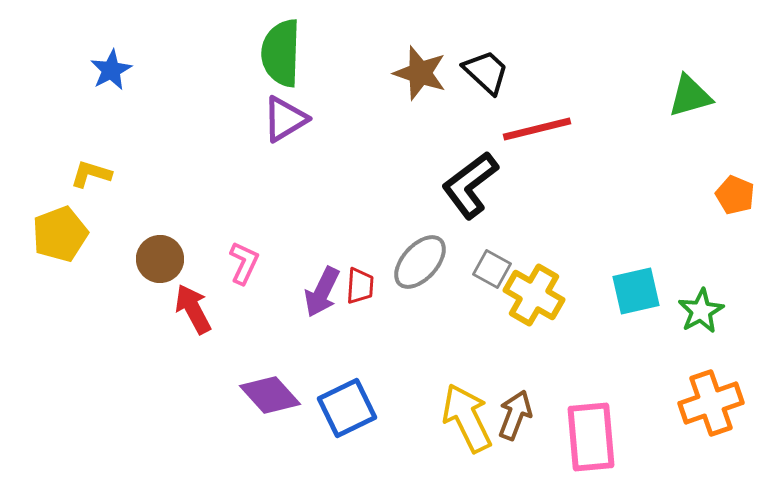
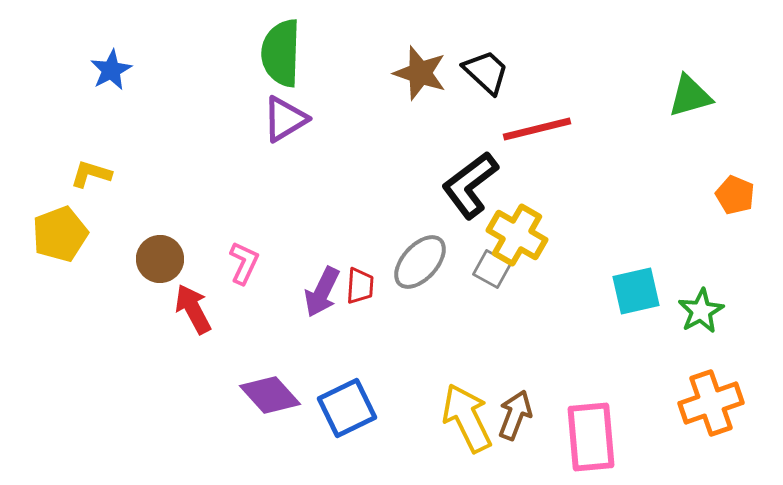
yellow cross: moved 17 px left, 60 px up
